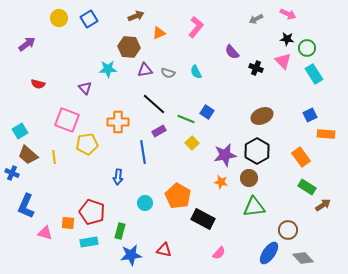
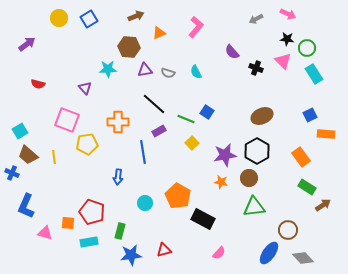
red triangle at (164, 250): rotated 28 degrees counterclockwise
